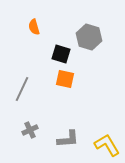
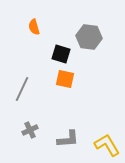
gray hexagon: rotated 10 degrees counterclockwise
